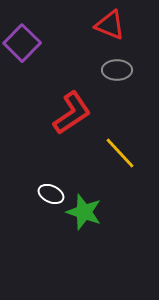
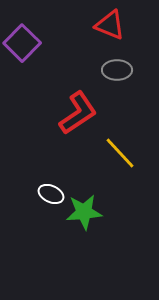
red L-shape: moved 6 px right
green star: rotated 24 degrees counterclockwise
